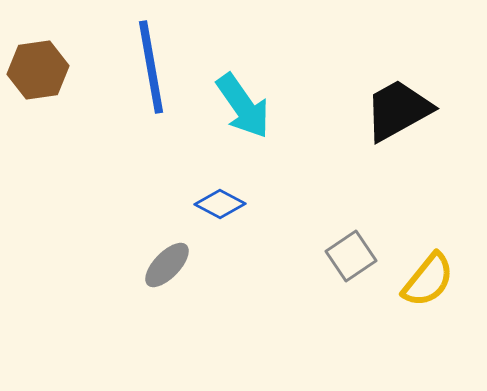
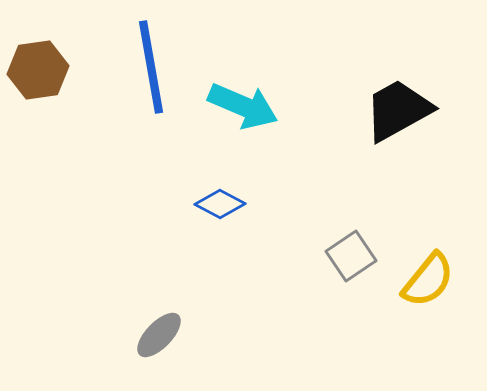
cyan arrow: rotated 32 degrees counterclockwise
gray ellipse: moved 8 px left, 70 px down
